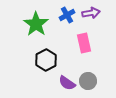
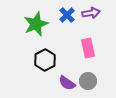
blue cross: rotated 14 degrees counterclockwise
green star: rotated 15 degrees clockwise
pink rectangle: moved 4 px right, 5 px down
black hexagon: moved 1 px left
